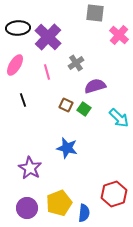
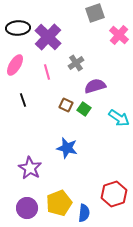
gray square: rotated 24 degrees counterclockwise
cyan arrow: rotated 10 degrees counterclockwise
